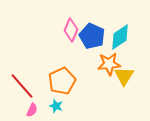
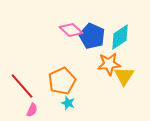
pink diamond: rotated 70 degrees counterclockwise
cyan star: moved 12 px right, 3 px up
